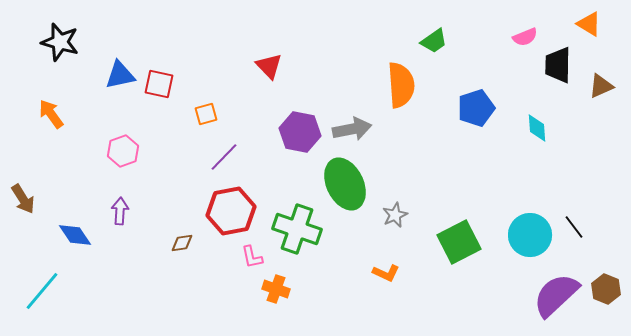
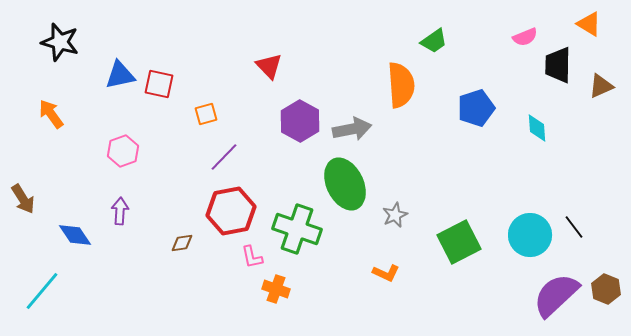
purple hexagon: moved 11 px up; rotated 18 degrees clockwise
